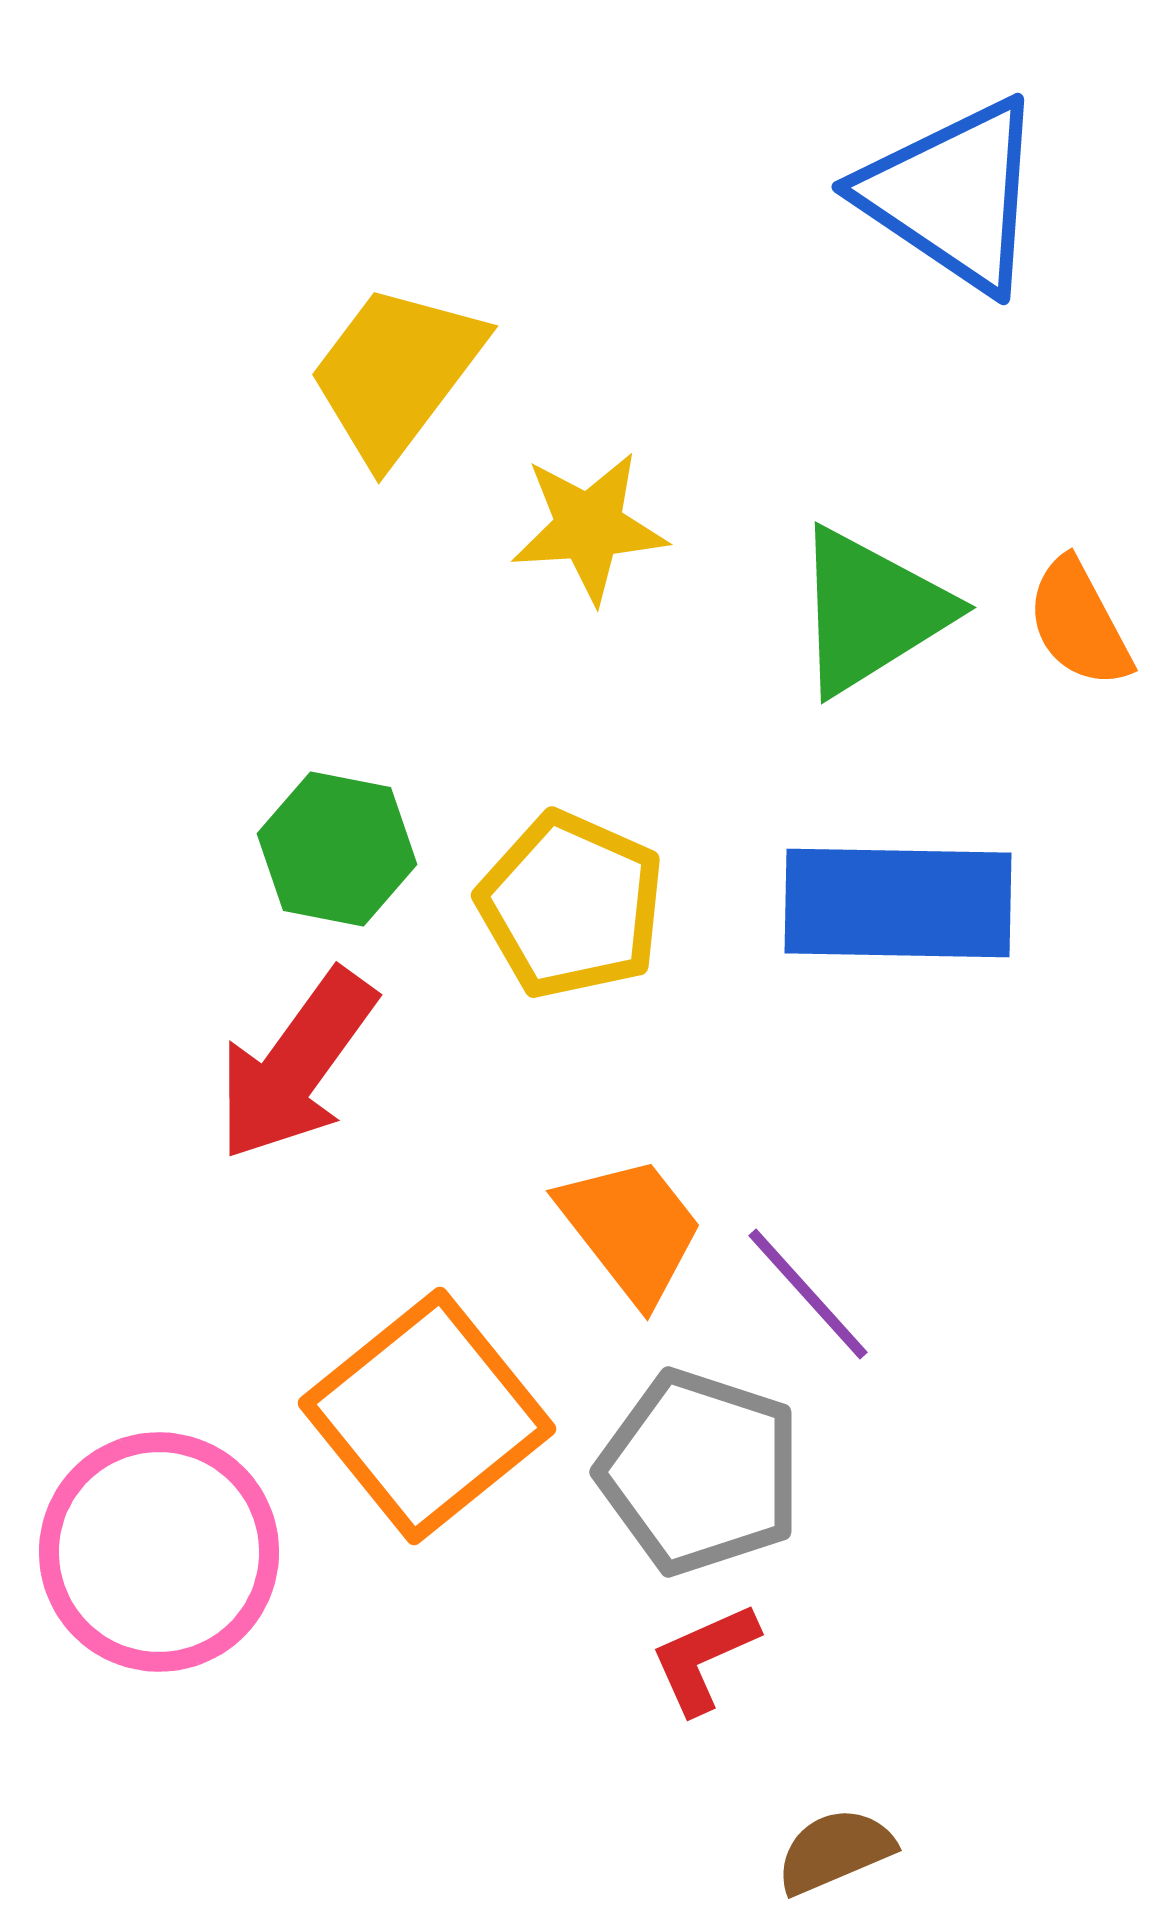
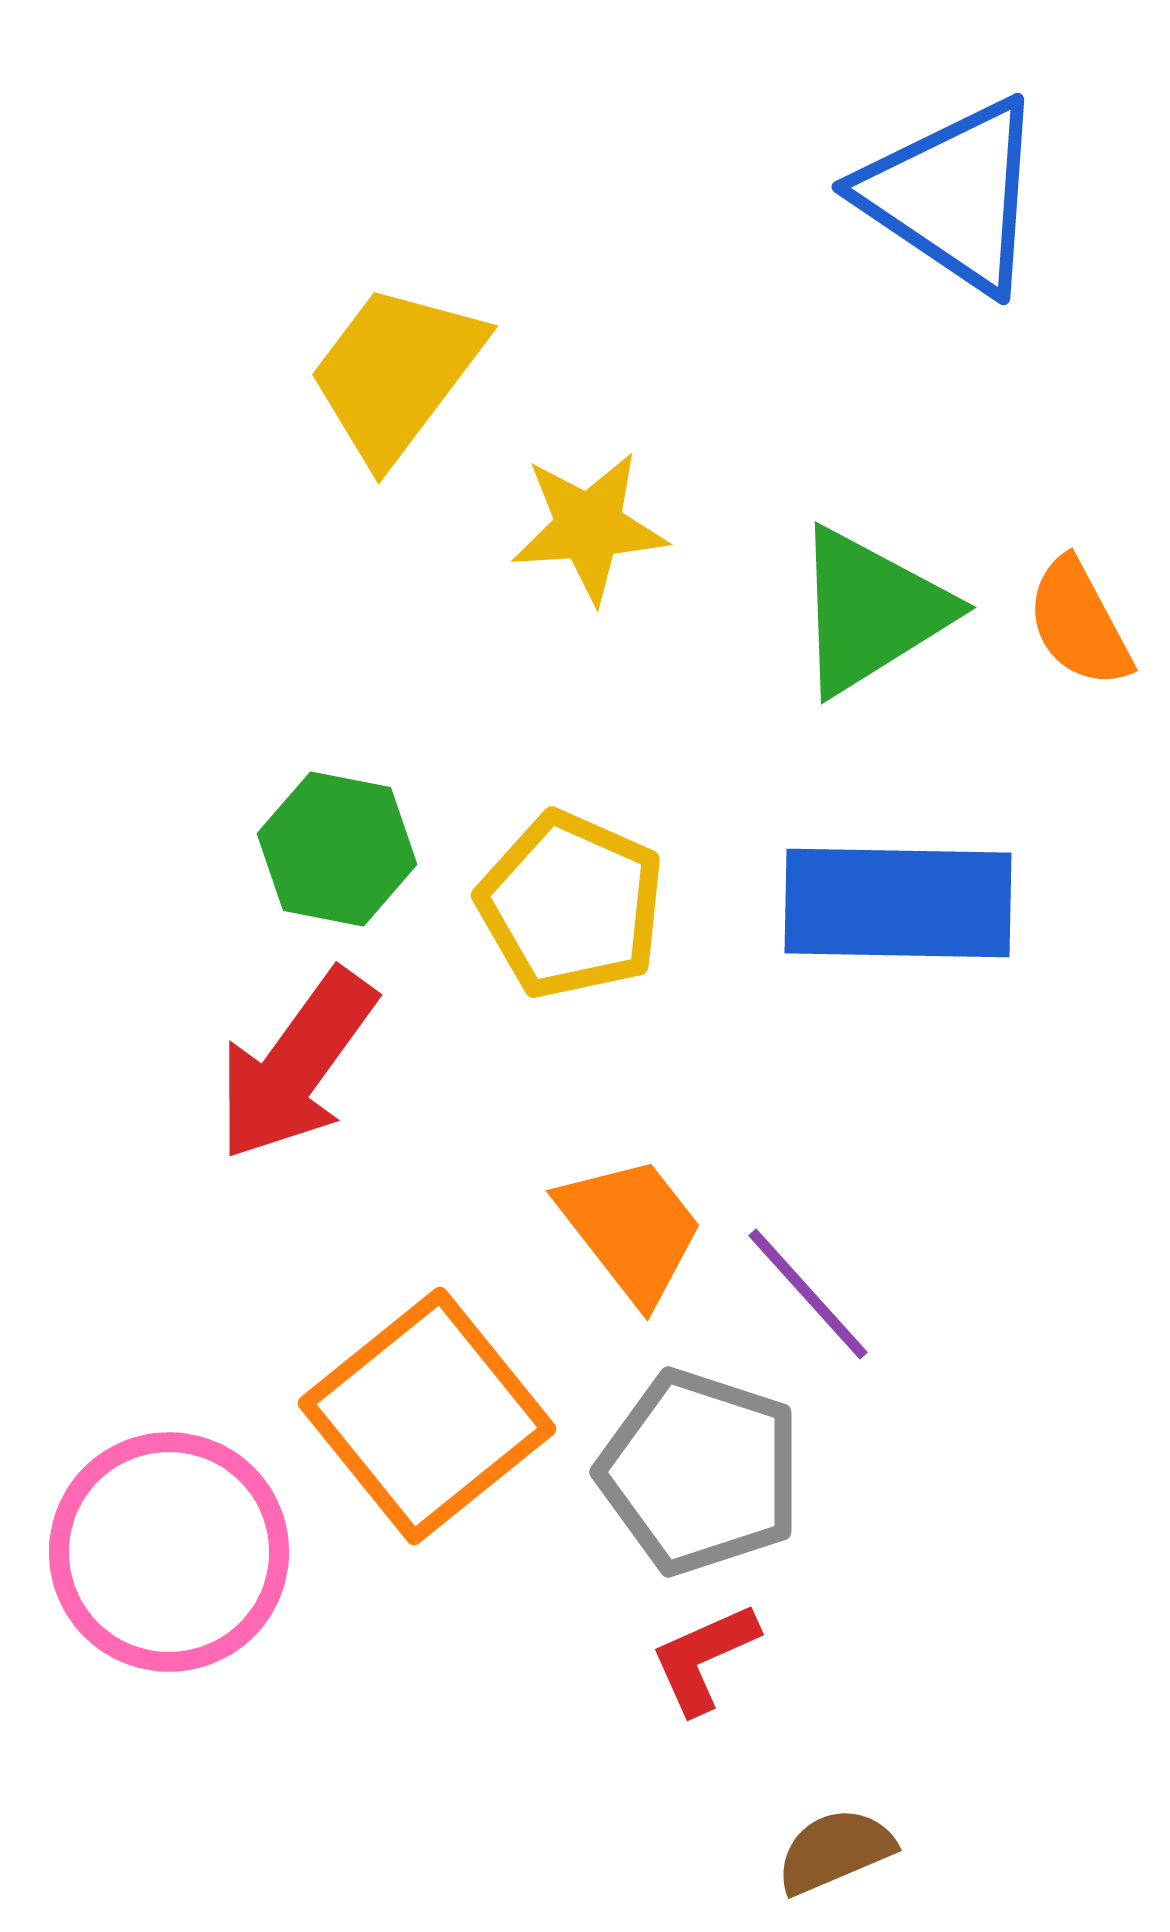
pink circle: moved 10 px right
